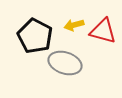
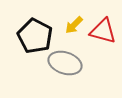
yellow arrow: rotated 30 degrees counterclockwise
